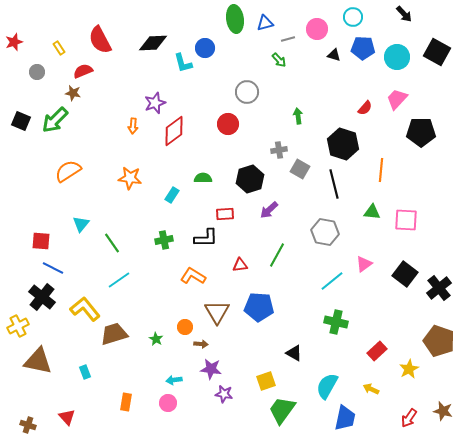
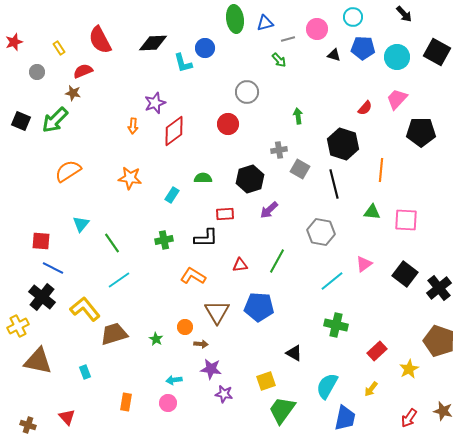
gray hexagon at (325, 232): moved 4 px left
green line at (277, 255): moved 6 px down
green cross at (336, 322): moved 3 px down
yellow arrow at (371, 389): rotated 77 degrees counterclockwise
